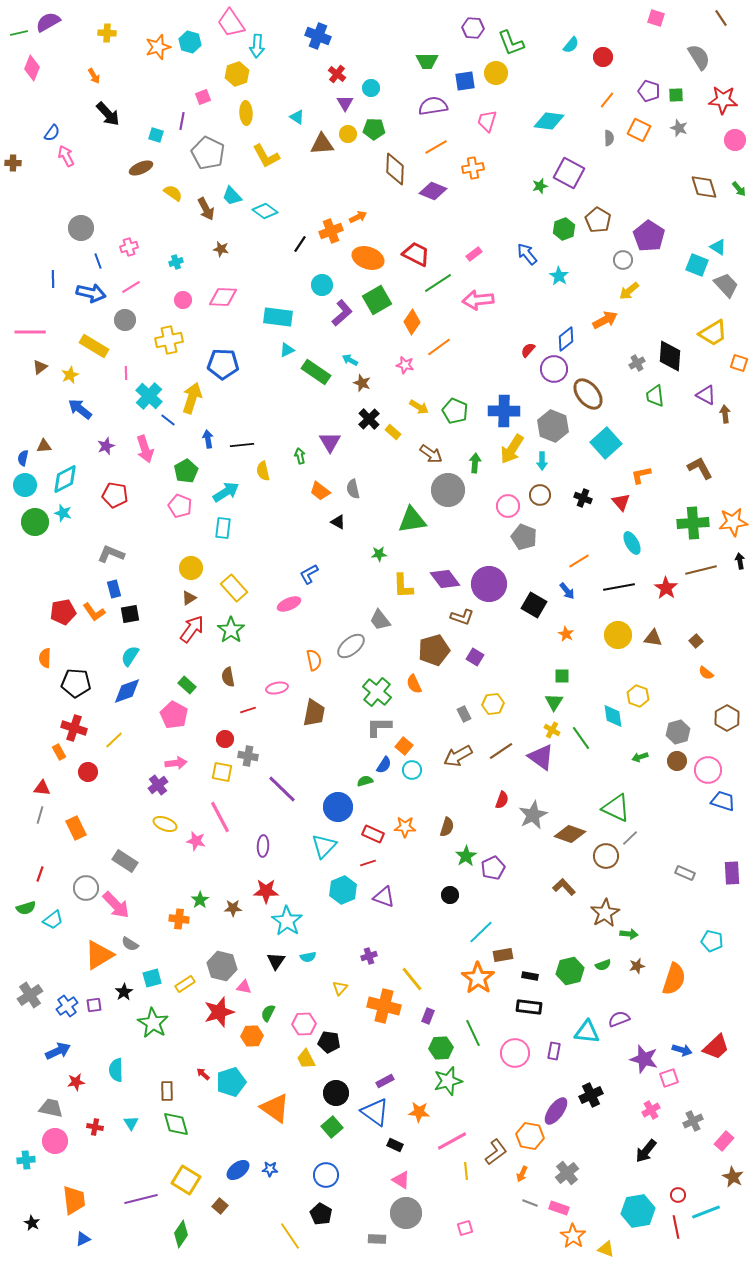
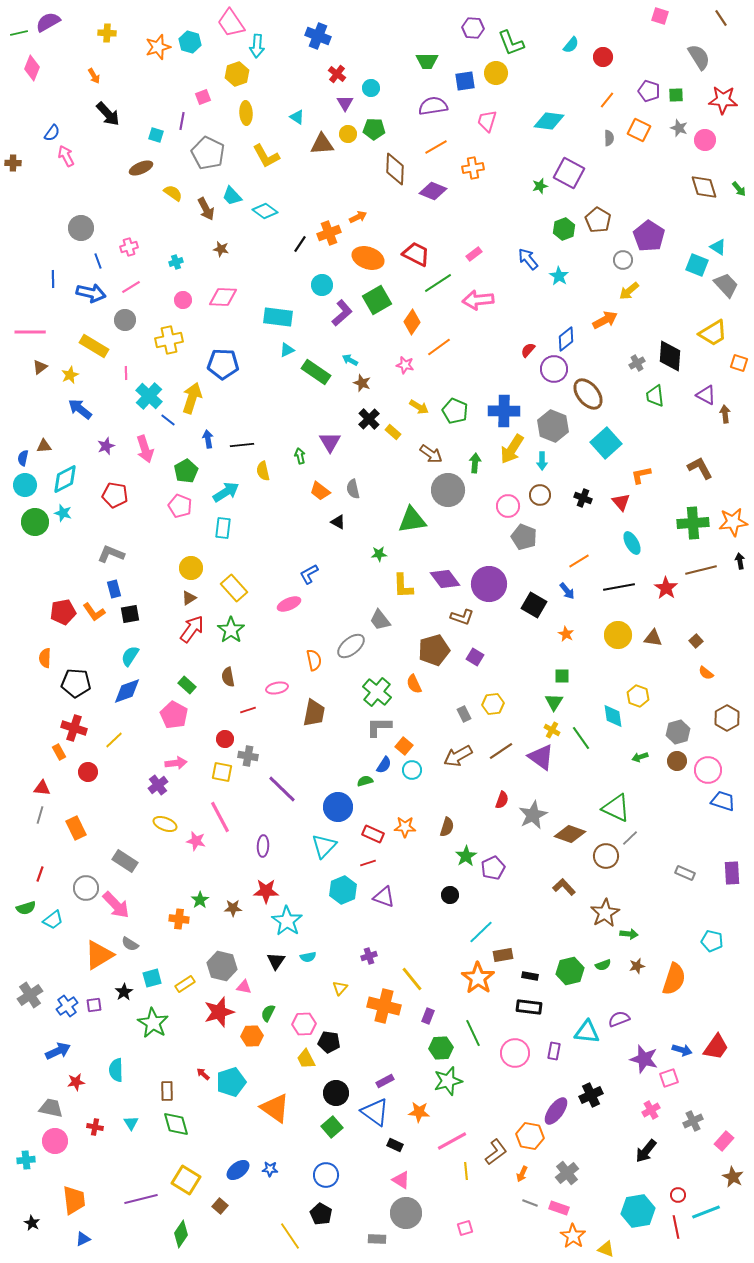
pink square at (656, 18): moved 4 px right, 2 px up
pink circle at (735, 140): moved 30 px left
orange cross at (331, 231): moved 2 px left, 2 px down
blue arrow at (527, 254): moved 1 px right, 5 px down
red trapezoid at (716, 1047): rotated 12 degrees counterclockwise
